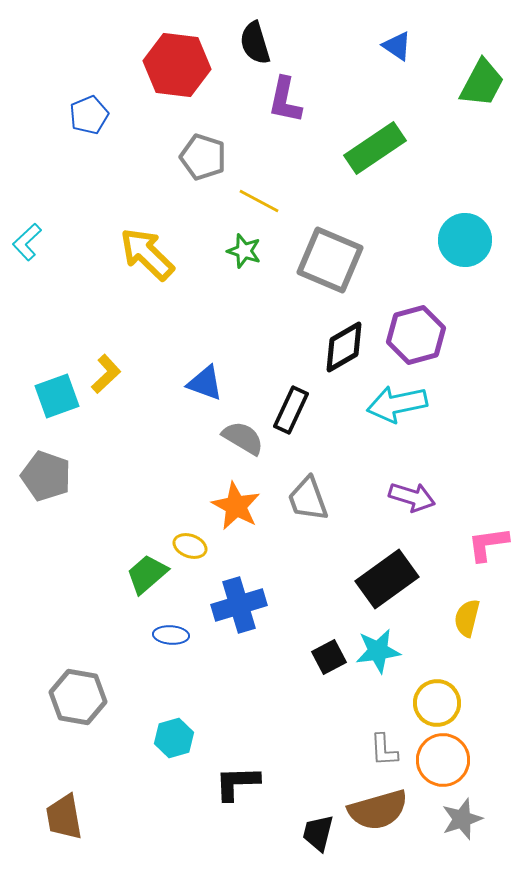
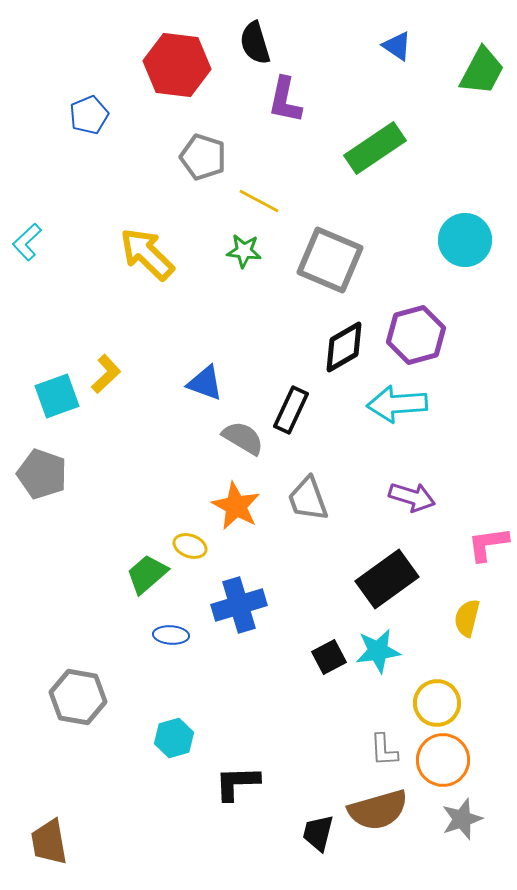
green trapezoid at (482, 83): moved 12 px up
green star at (244, 251): rotated 12 degrees counterclockwise
cyan arrow at (397, 404): rotated 8 degrees clockwise
gray pentagon at (46, 476): moved 4 px left, 2 px up
brown trapezoid at (64, 817): moved 15 px left, 25 px down
